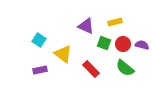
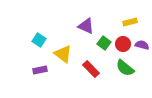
yellow rectangle: moved 15 px right
green square: rotated 16 degrees clockwise
